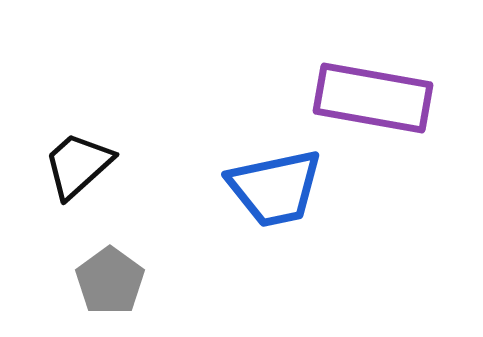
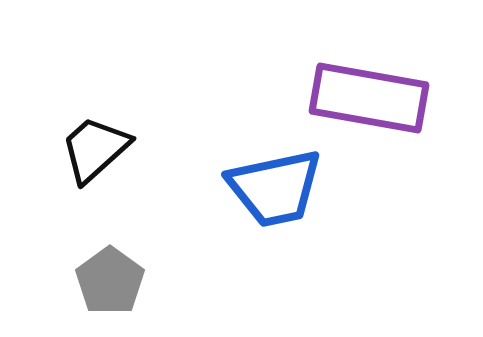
purple rectangle: moved 4 px left
black trapezoid: moved 17 px right, 16 px up
